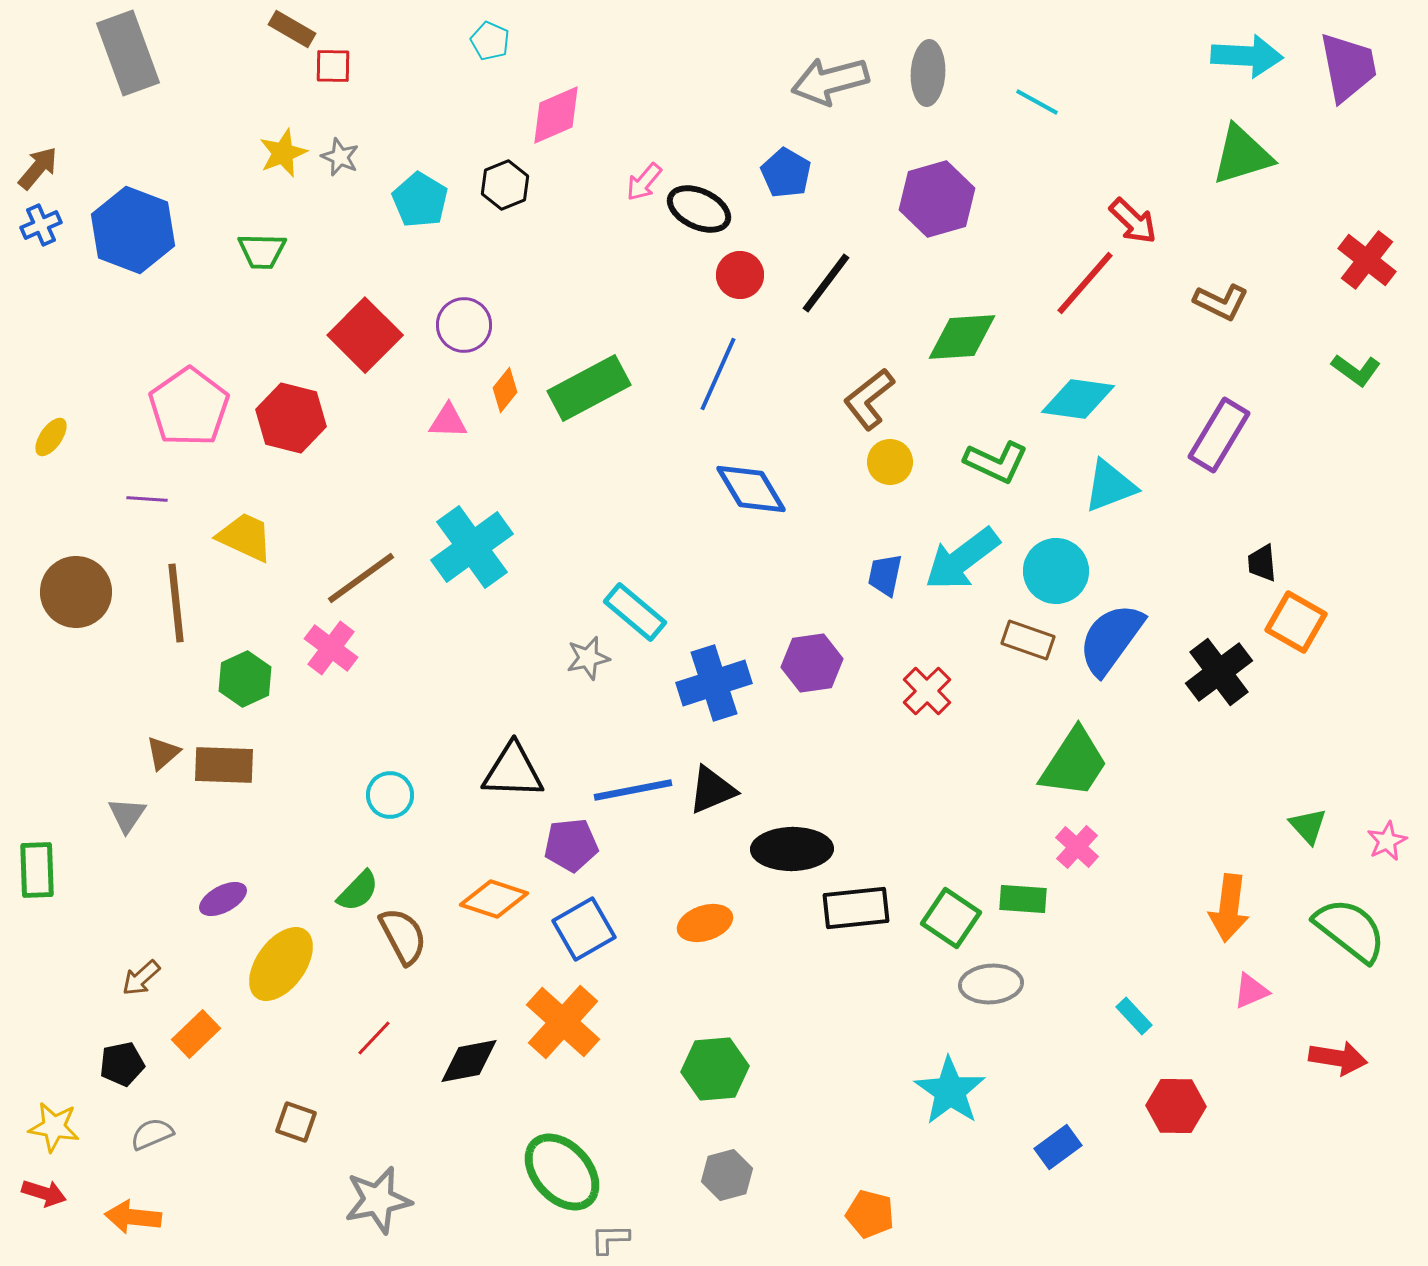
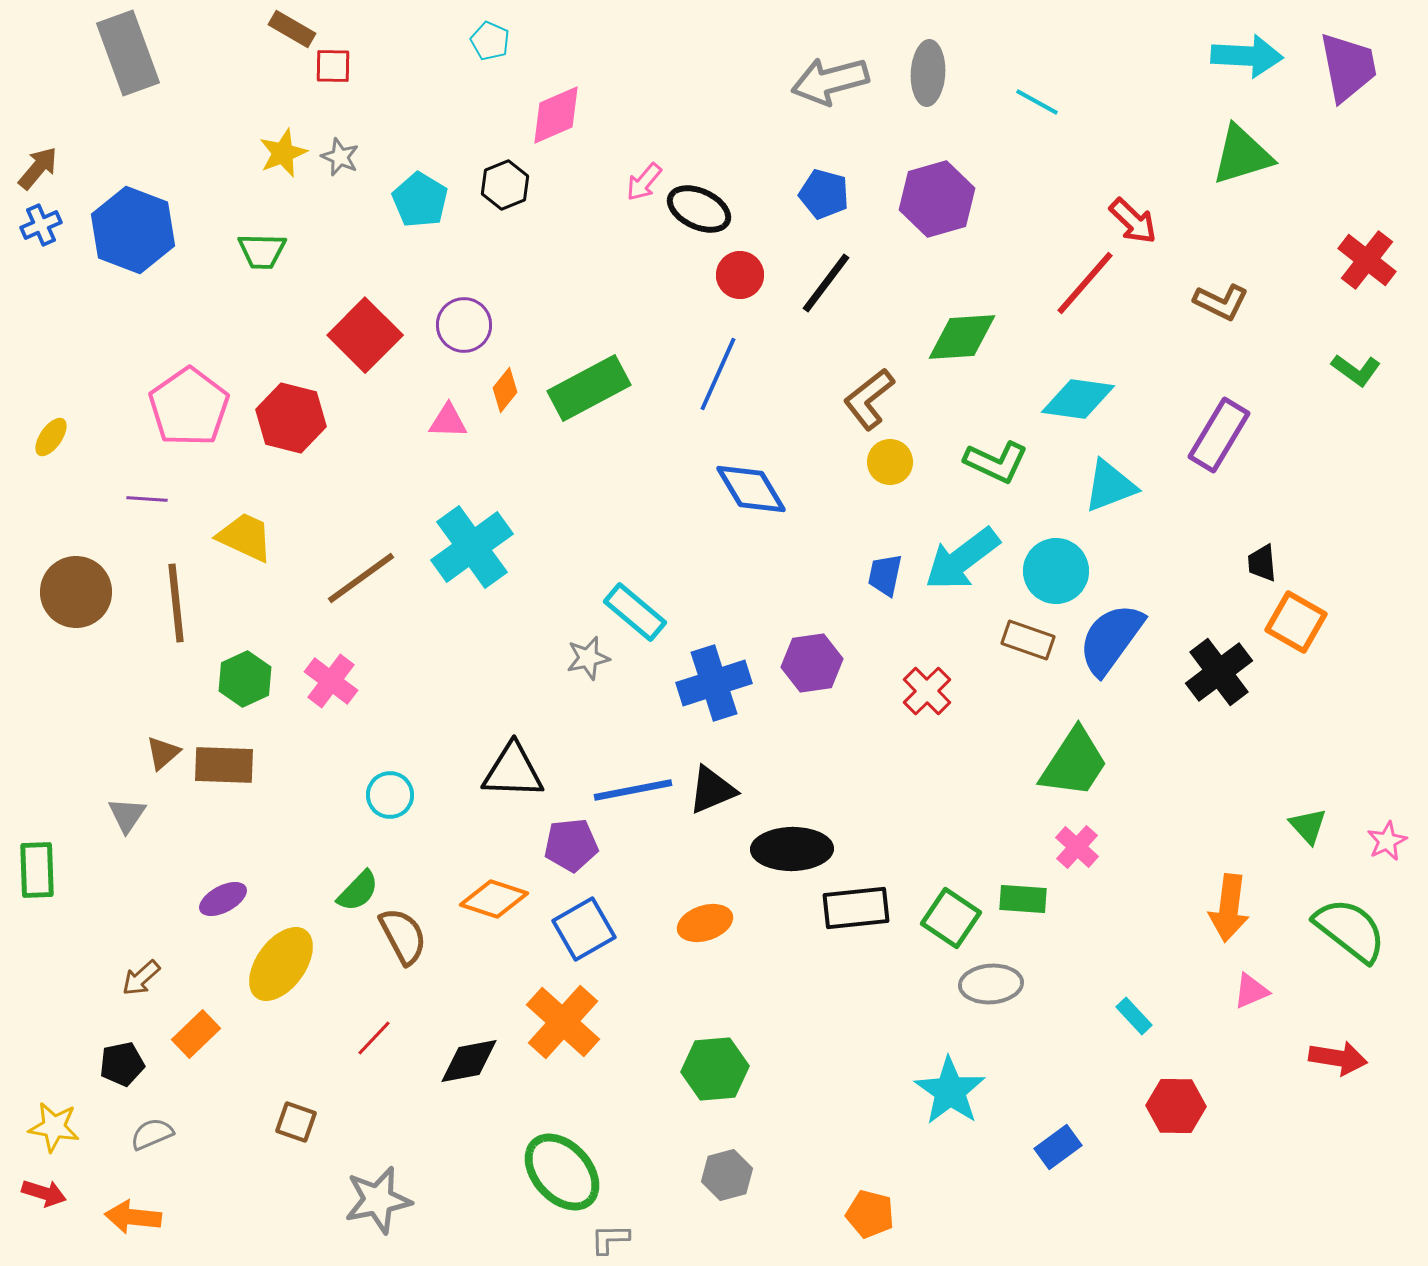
blue pentagon at (786, 173): moved 38 px right, 21 px down; rotated 15 degrees counterclockwise
pink cross at (331, 648): moved 33 px down
